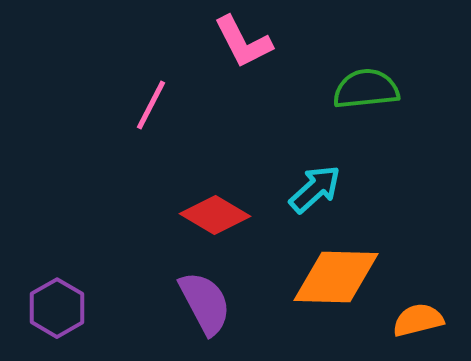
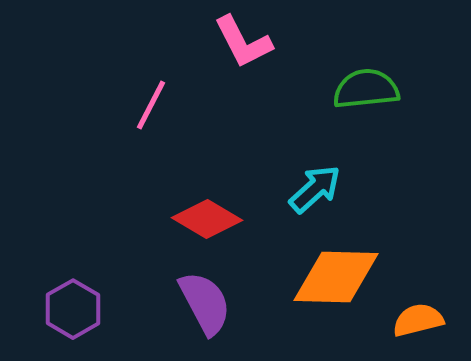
red diamond: moved 8 px left, 4 px down
purple hexagon: moved 16 px right, 1 px down
